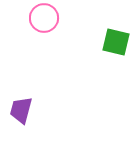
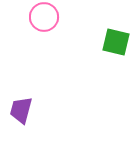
pink circle: moved 1 px up
